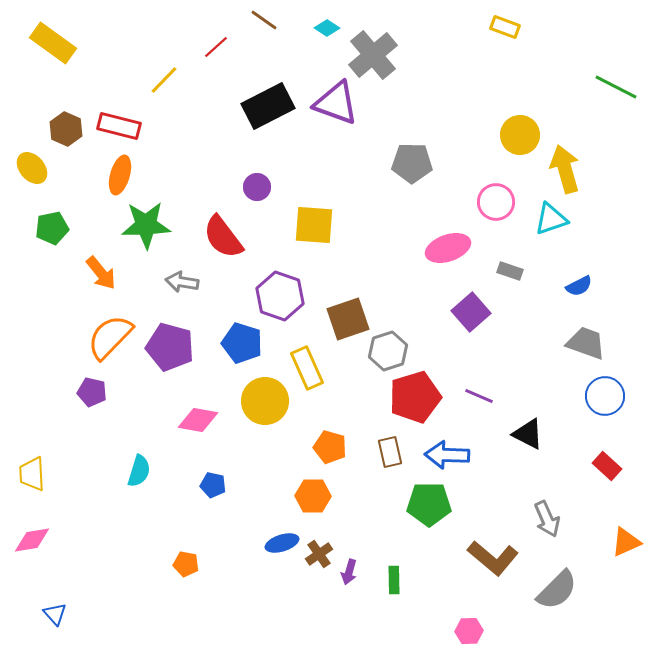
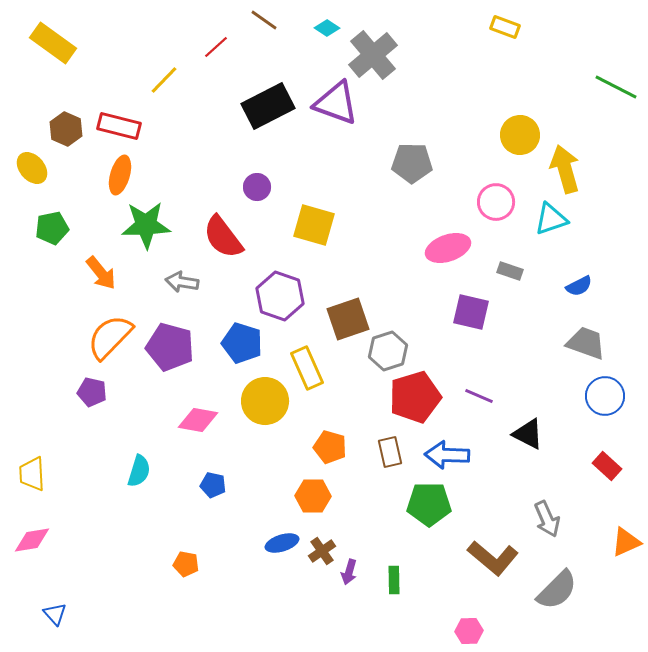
yellow square at (314, 225): rotated 12 degrees clockwise
purple square at (471, 312): rotated 36 degrees counterclockwise
brown cross at (319, 554): moved 3 px right, 3 px up
